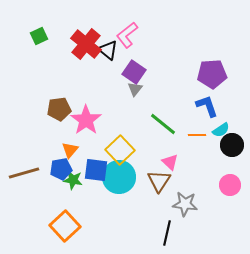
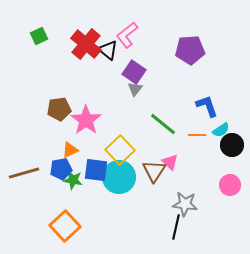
purple pentagon: moved 22 px left, 24 px up
orange triangle: rotated 24 degrees clockwise
brown triangle: moved 5 px left, 10 px up
black line: moved 9 px right, 6 px up
